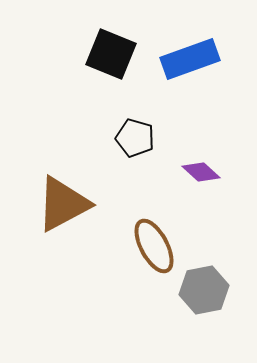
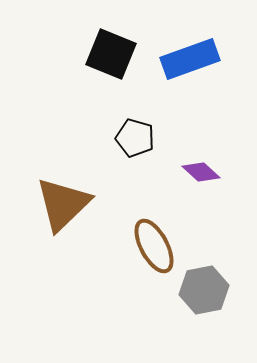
brown triangle: rotated 16 degrees counterclockwise
